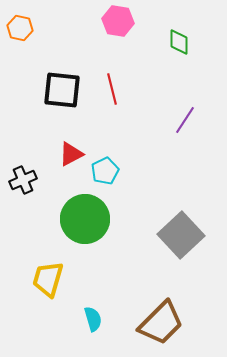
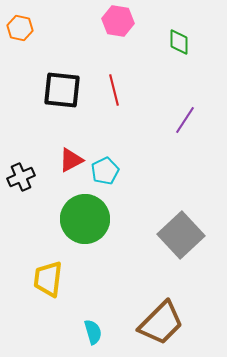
red line: moved 2 px right, 1 px down
red triangle: moved 6 px down
black cross: moved 2 px left, 3 px up
yellow trapezoid: rotated 9 degrees counterclockwise
cyan semicircle: moved 13 px down
